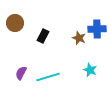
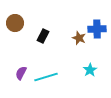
cyan star: rotated 16 degrees clockwise
cyan line: moved 2 px left
